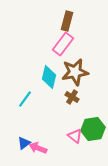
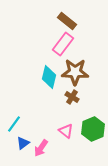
brown rectangle: rotated 66 degrees counterclockwise
brown star: rotated 12 degrees clockwise
cyan line: moved 11 px left, 25 px down
green hexagon: rotated 15 degrees counterclockwise
pink triangle: moved 9 px left, 5 px up
blue triangle: moved 1 px left
pink arrow: moved 3 px right; rotated 78 degrees counterclockwise
